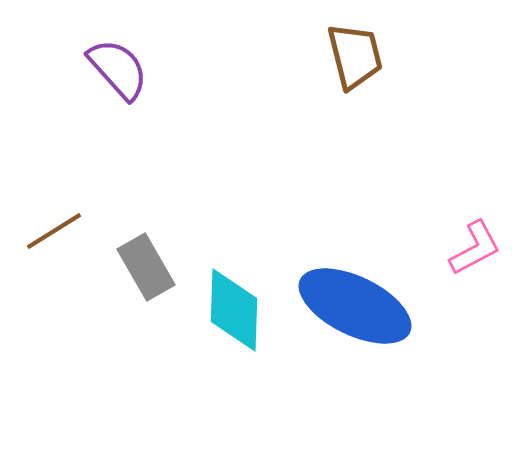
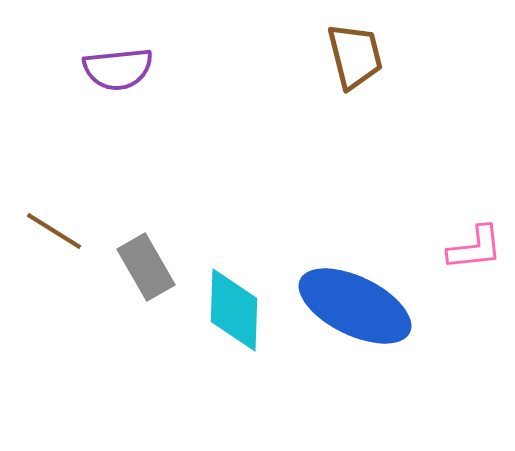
purple semicircle: rotated 126 degrees clockwise
brown line: rotated 64 degrees clockwise
pink L-shape: rotated 22 degrees clockwise
